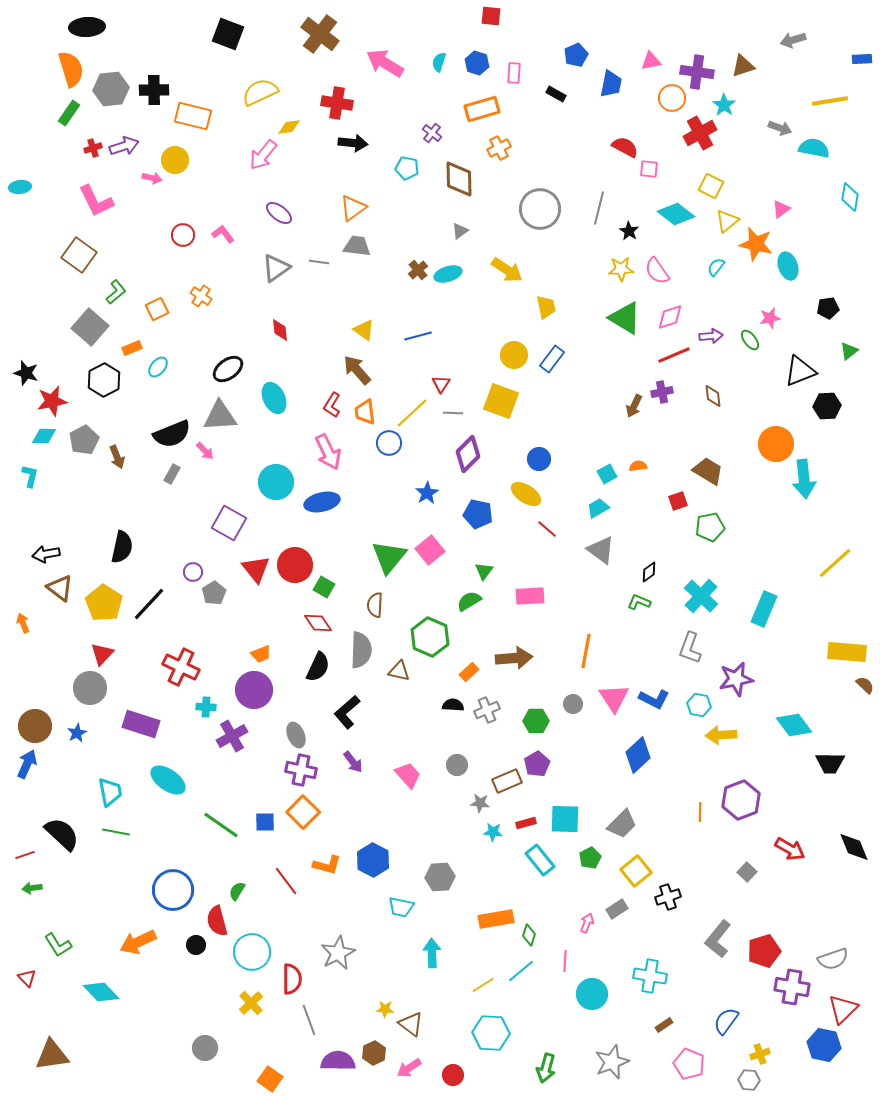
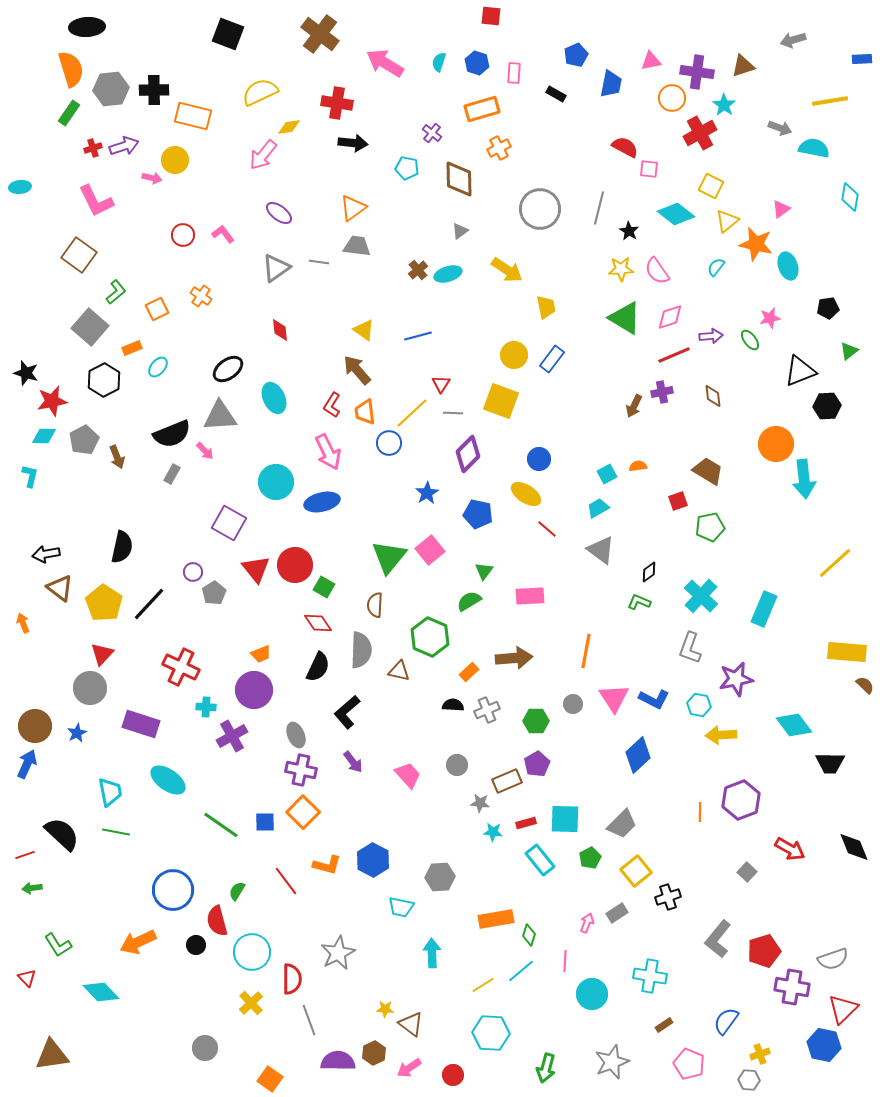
gray rectangle at (617, 909): moved 4 px down
